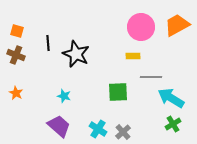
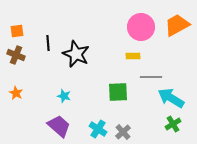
orange square: rotated 24 degrees counterclockwise
